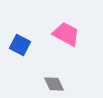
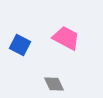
pink trapezoid: moved 4 px down
